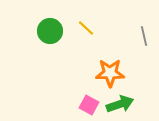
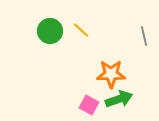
yellow line: moved 5 px left, 2 px down
orange star: moved 1 px right, 1 px down
green arrow: moved 1 px left, 5 px up
